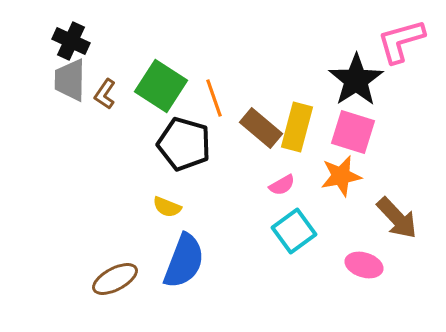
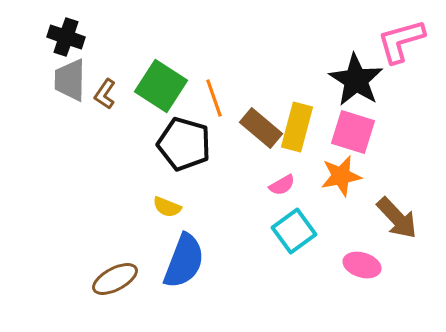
black cross: moved 5 px left, 4 px up; rotated 6 degrees counterclockwise
black star: rotated 6 degrees counterclockwise
pink ellipse: moved 2 px left
